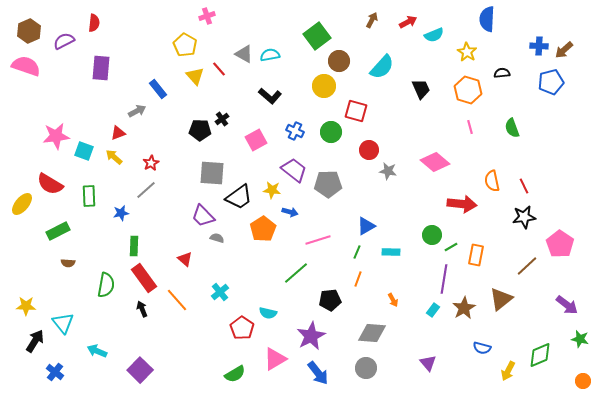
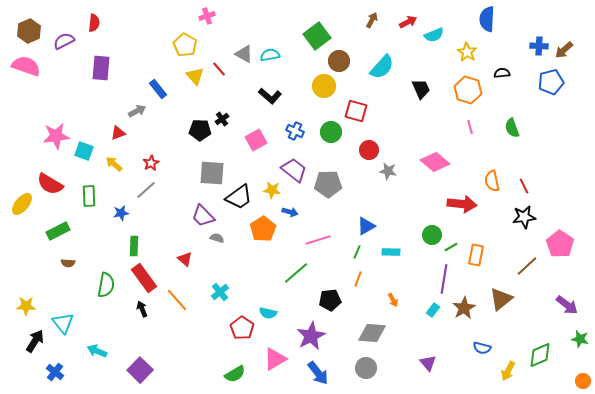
yellow arrow at (114, 157): moved 7 px down
